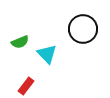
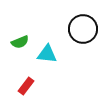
cyan triangle: rotated 40 degrees counterclockwise
